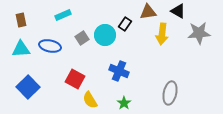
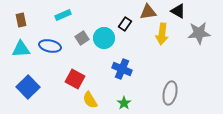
cyan circle: moved 1 px left, 3 px down
blue cross: moved 3 px right, 2 px up
